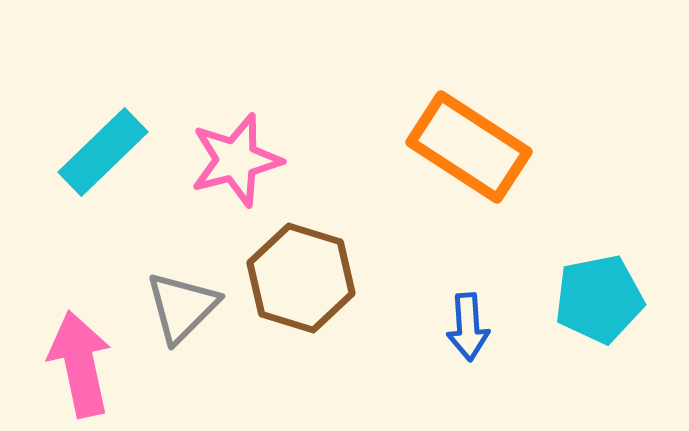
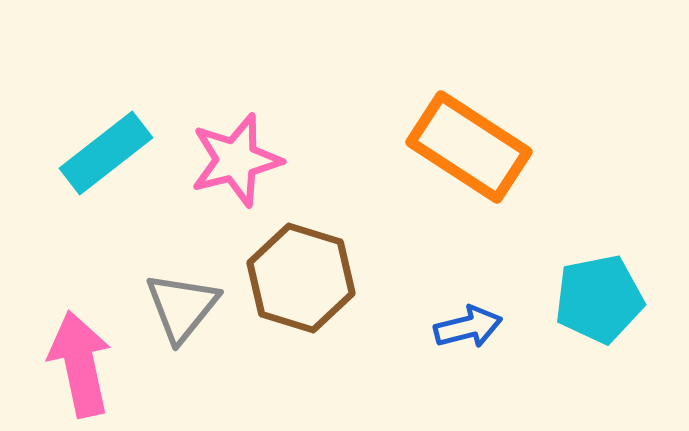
cyan rectangle: moved 3 px right, 1 px down; rotated 6 degrees clockwise
gray triangle: rotated 6 degrees counterclockwise
blue arrow: rotated 100 degrees counterclockwise
